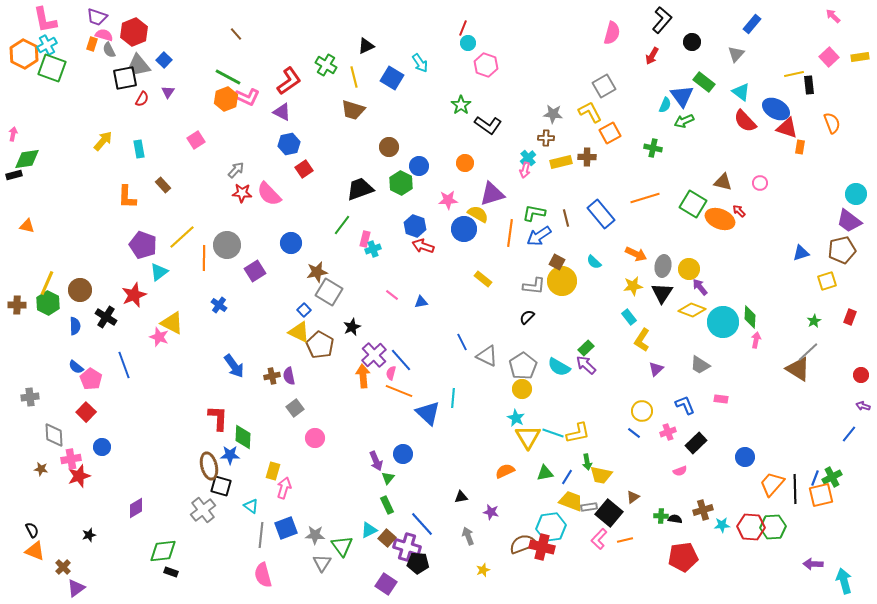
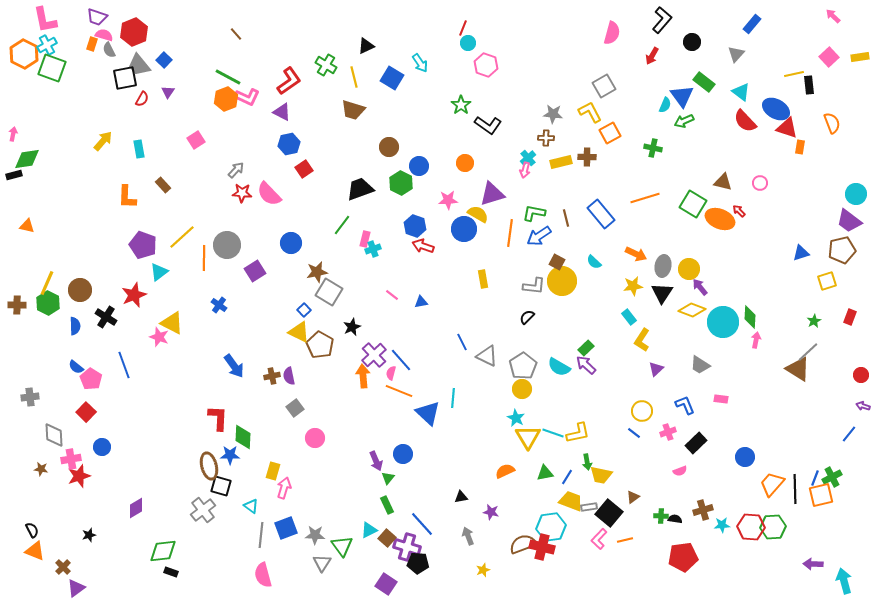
yellow rectangle at (483, 279): rotated 42 degrees clockwise
